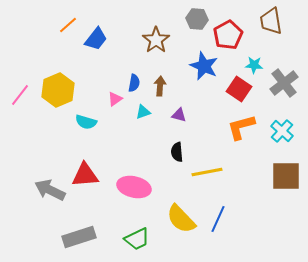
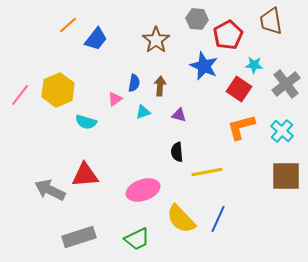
gray cross: moved 2 px right, 1 px down
pink ellipse: moved 9 px right, 3 px down; rotated 32 degrees counterclockwise
